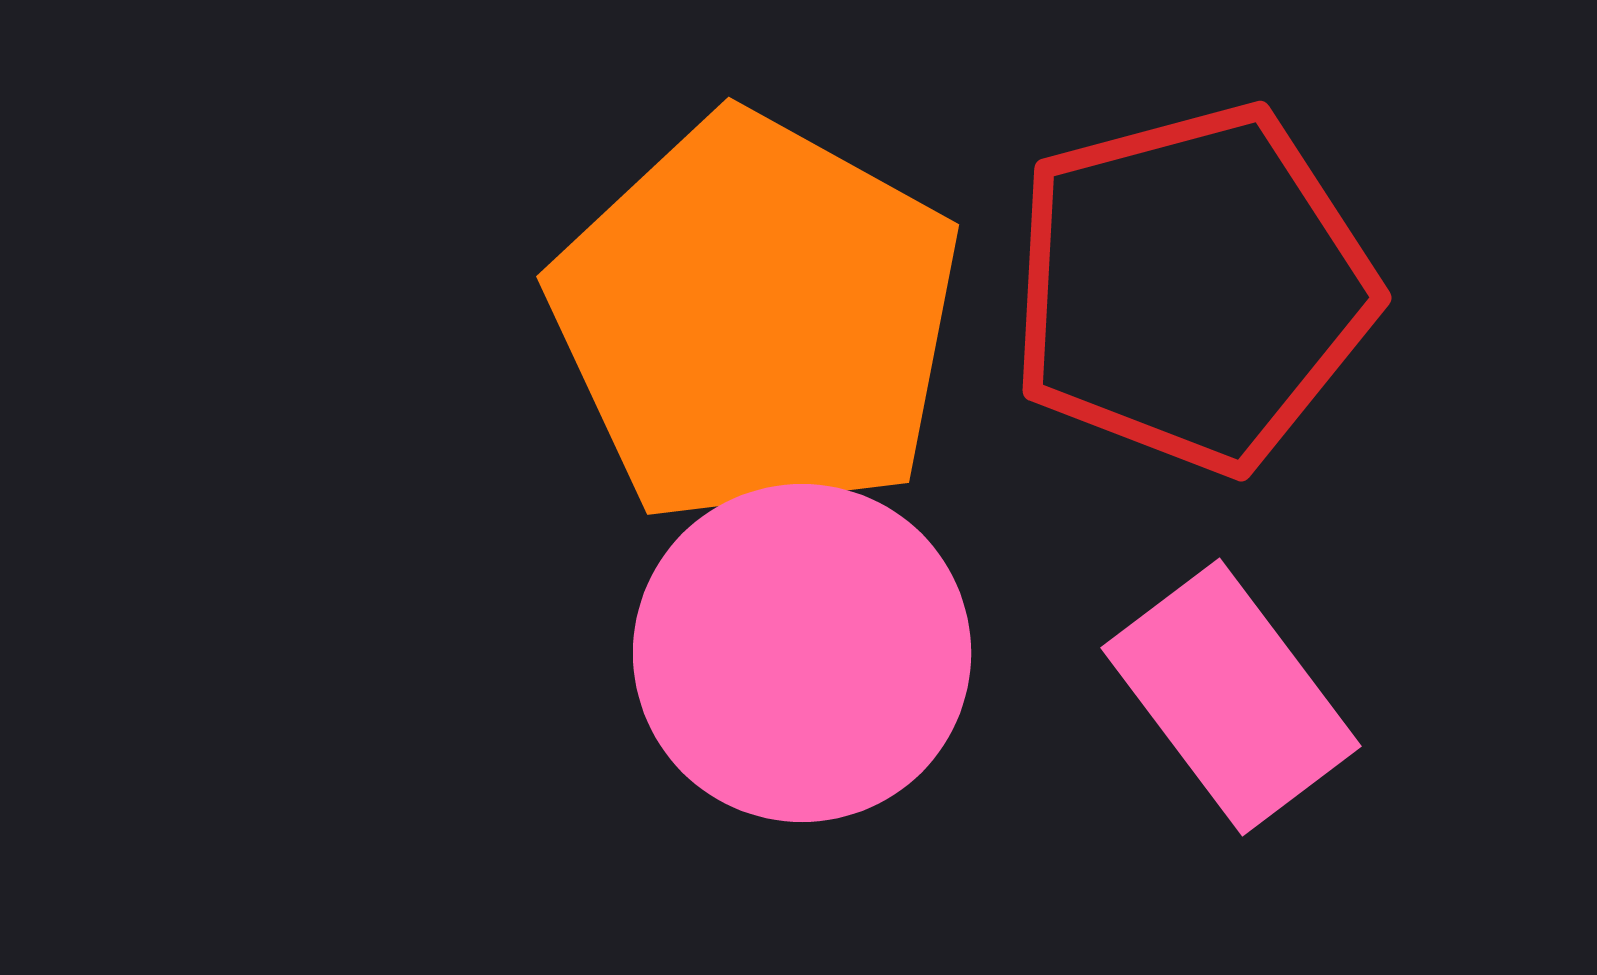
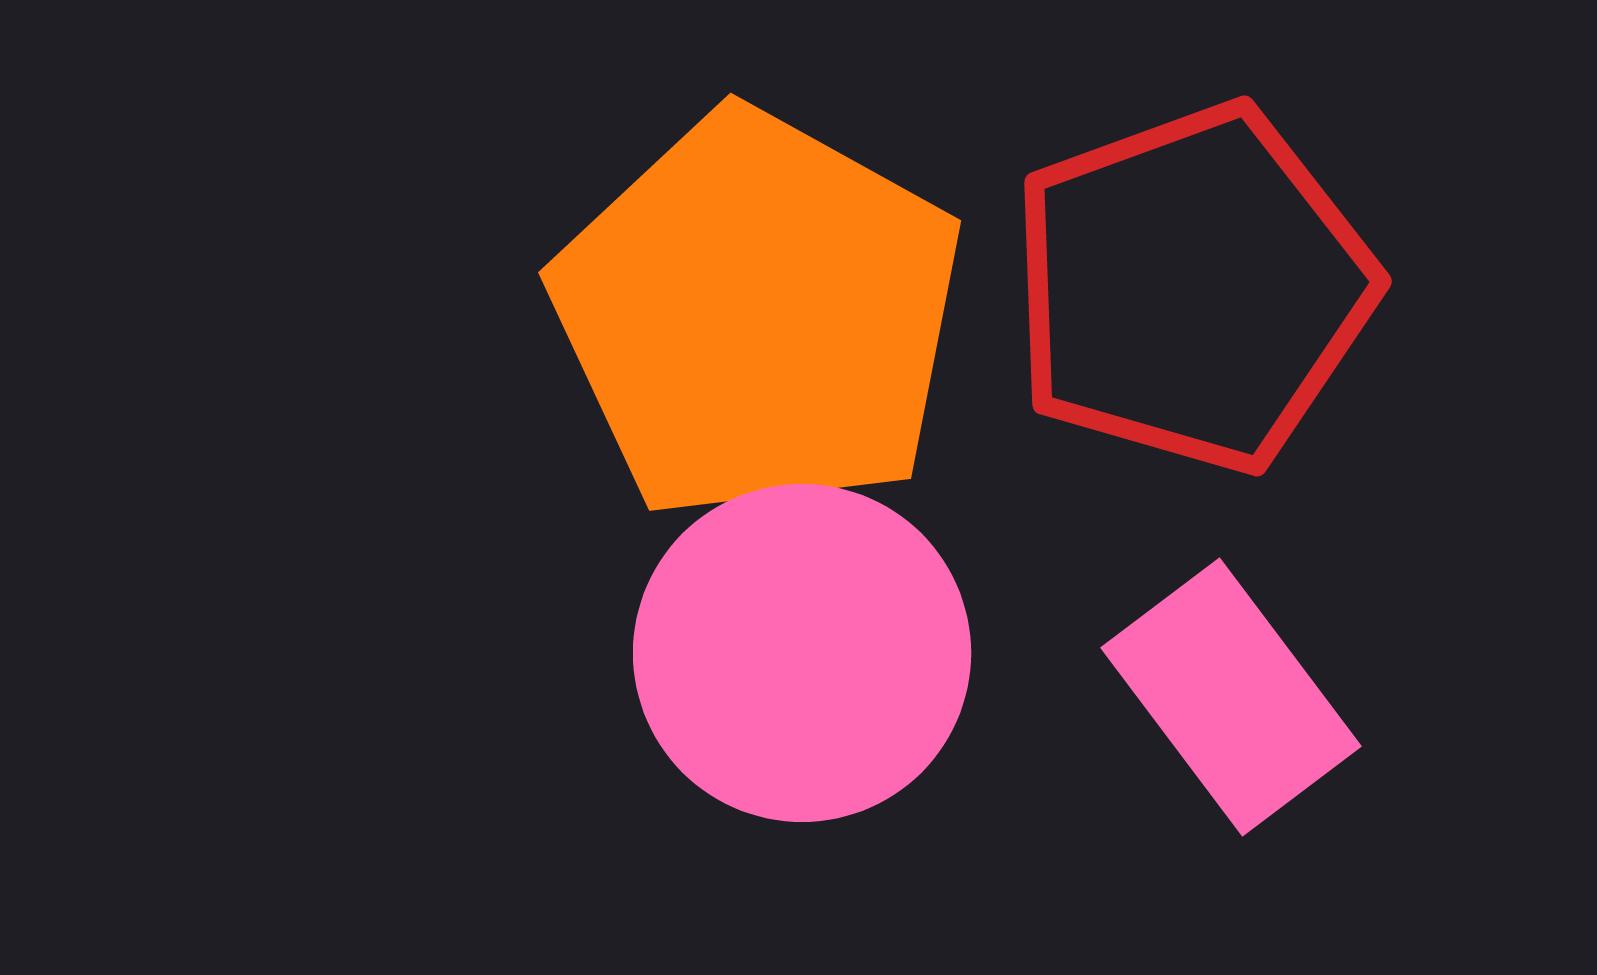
red pentagon: rotated 5 degrees counterclockwise
orange pentagon: moved 2 px right, 4 px up
